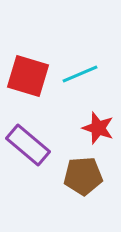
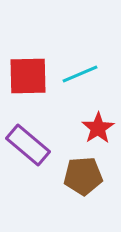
red square: rotated 18 degrees counterclockwise
red star: rotated 20 degrees clockwise
